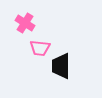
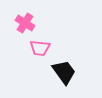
black trapezoid: moved 3 px right, 6 px down; rotated 144 degrees clockwise
